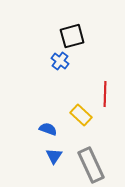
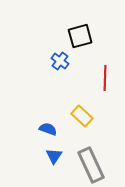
black square: moved 8 px right
red line: moved 16 px up
yellow rectangle: moved 1 px right, 1 px down
